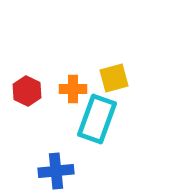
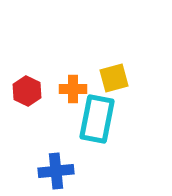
cyan rectangle: rotated 9 degrees counterclockwise
